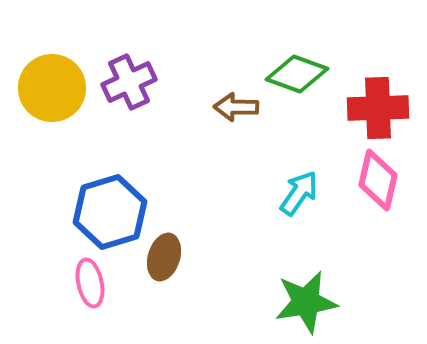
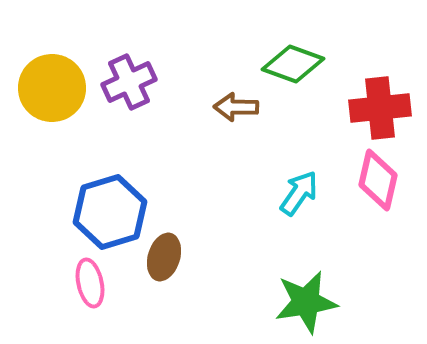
green diamond: moved 4 px left, 10 px up
red cross: moved 2 px right; rotated 4 degrees counterclockwise
